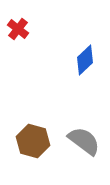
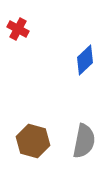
red cross: rotated 10 degrees counterclockwise
gray semicircle: rotated 64 degrees clockwise
